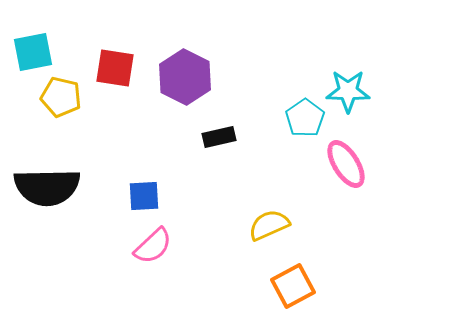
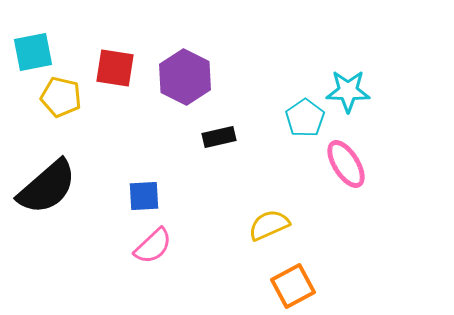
black semicircle: rotated 40 degrees counterclockwise
